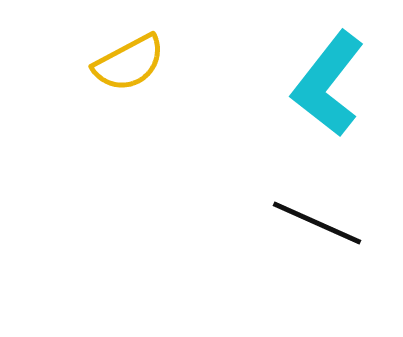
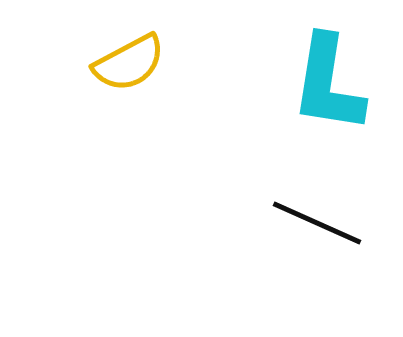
cyan L-shape: rotated 29 degrees counterclockwise
